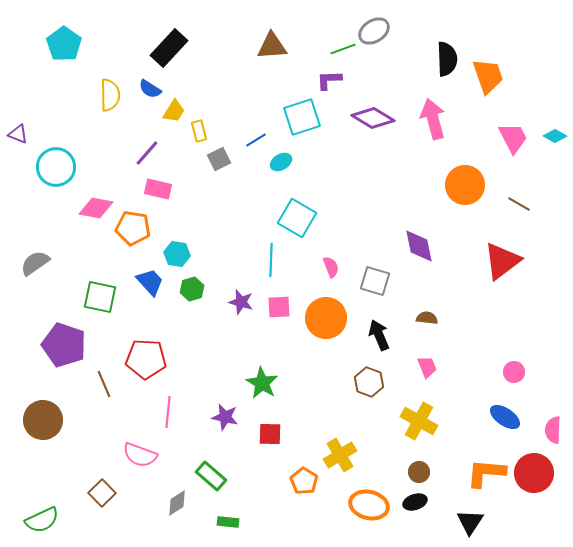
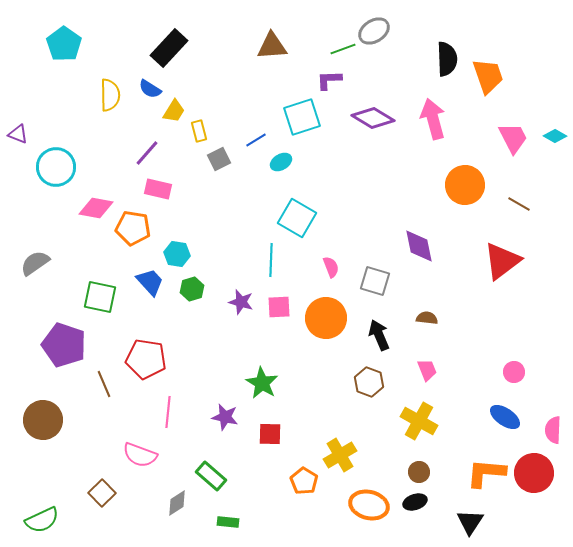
red pentagon at (146, 359): rotated 6 degrees clockwise
pink trapezoid at (427, 367): moved 3 px down
